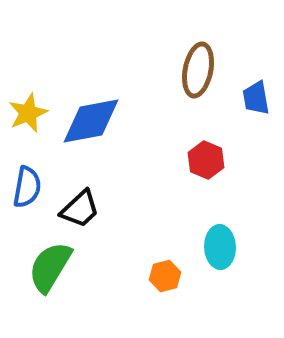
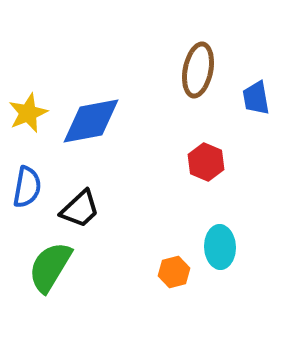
red hexagon: moved 2 px down
orange hexagon: moved 9 px right, 4 px up
